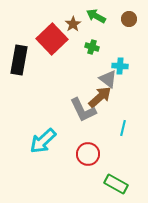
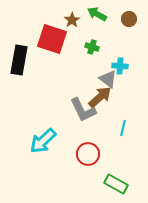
green arrow: moved 1 px right, 2 px up
brown star: moved 1 px left, 4 px up
red square: rotated 28 degrees counterclockwise
